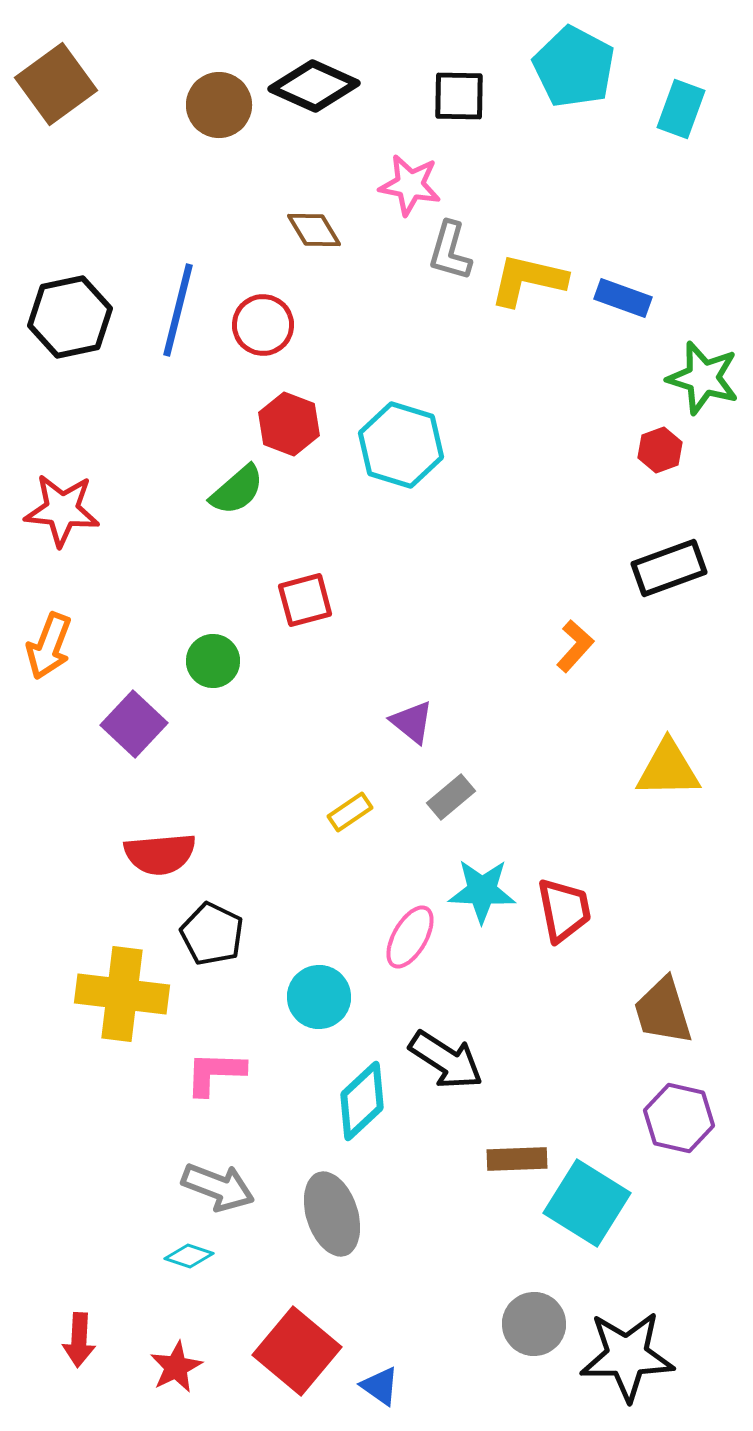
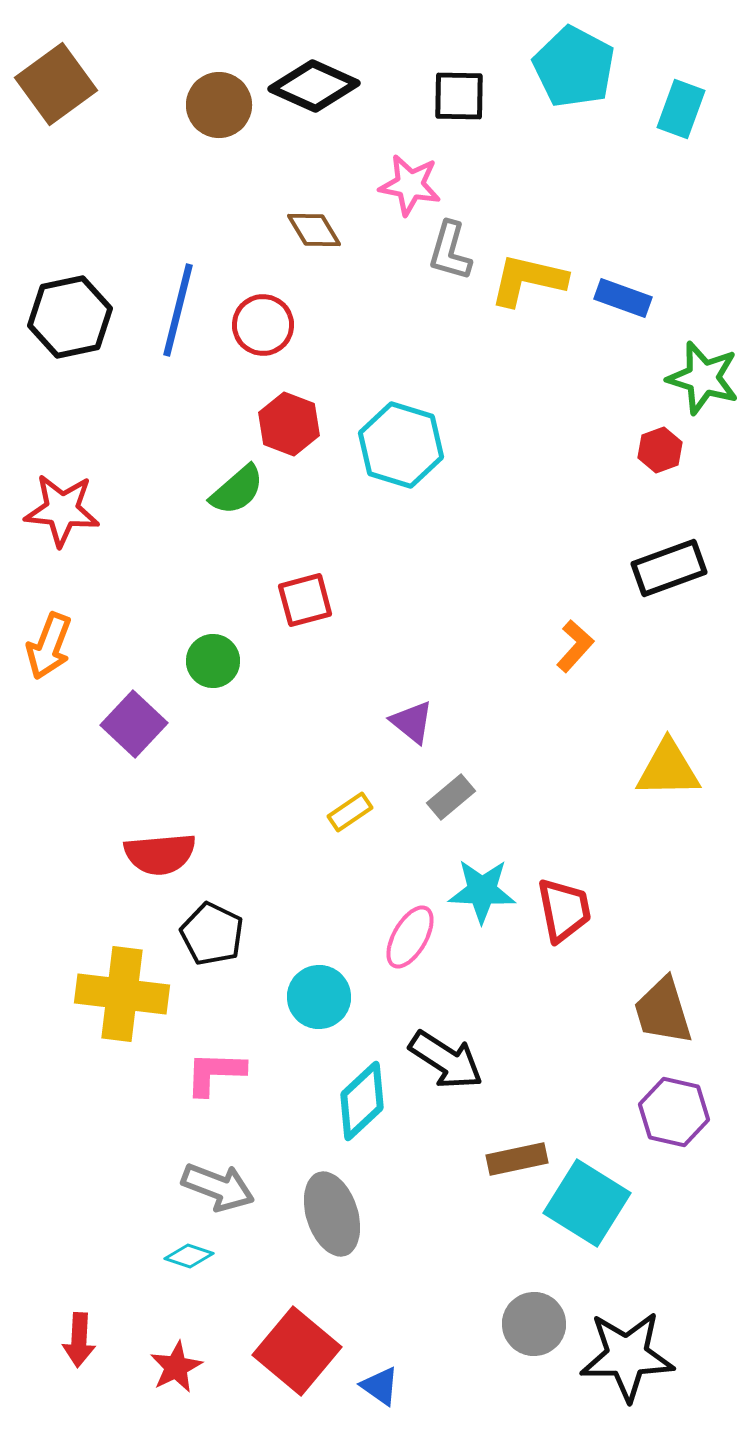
purple hexagon at (679, 1118): moved 5 px left, 6 px up
brown rectangle at (517, 1159): rotated 10 degrees counterclockwise
